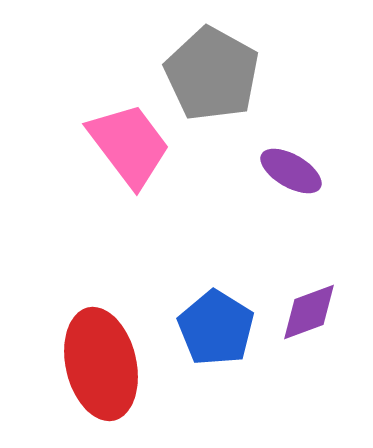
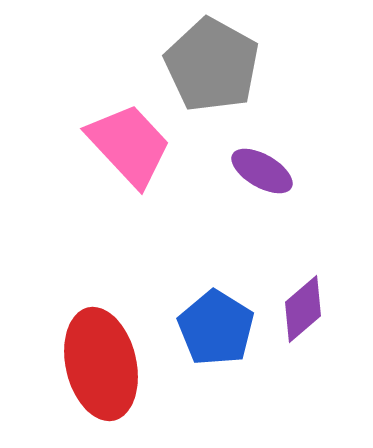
gray pentagon: moved 9 px up
pink trapezoid: rotated 6 degrees counterclockwise
purple ellipse: moved 29 px left
purple diamond: moved 6 px left, 3 px up; rotated 20 degrees counterclockwise
